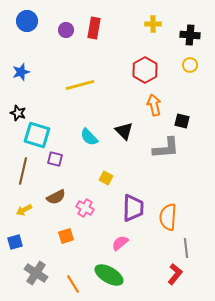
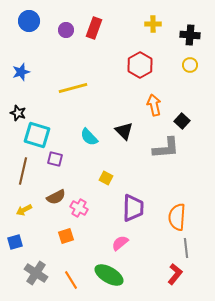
blue circle: moved 2 px right
red rectangle: rotated 10 degrees clockwise
red hexagon: moved 5 px left, 5 px up
yellow line: moved 7 px left, 3 px down
black square: rotated 28 degrees clockwise
pink cross: moved 6 px left
orange semicircle: moved 9 px right
orange line: moved 2 px left, 4 px up
